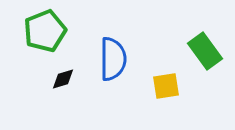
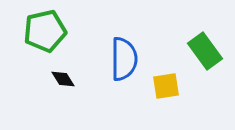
green pentagon: rotated 9 degrees clockwise
blue semicircle: moved 11 px right
black diamond: rotated 75 degrees clockwise
